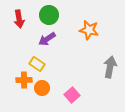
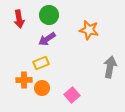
yellow rectangle: moved 4 px right, 1 px up; rotated 56 degrees counterclockwise
